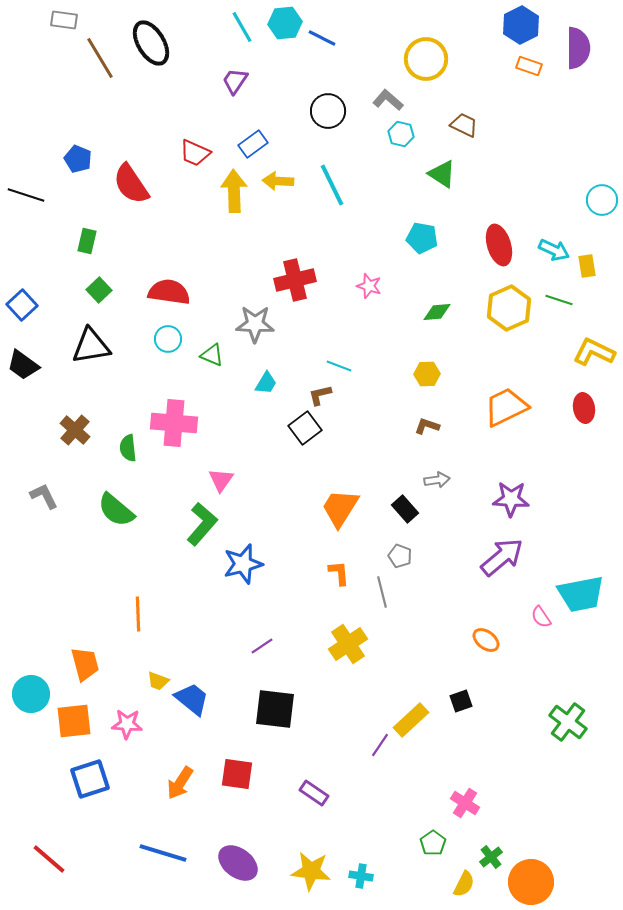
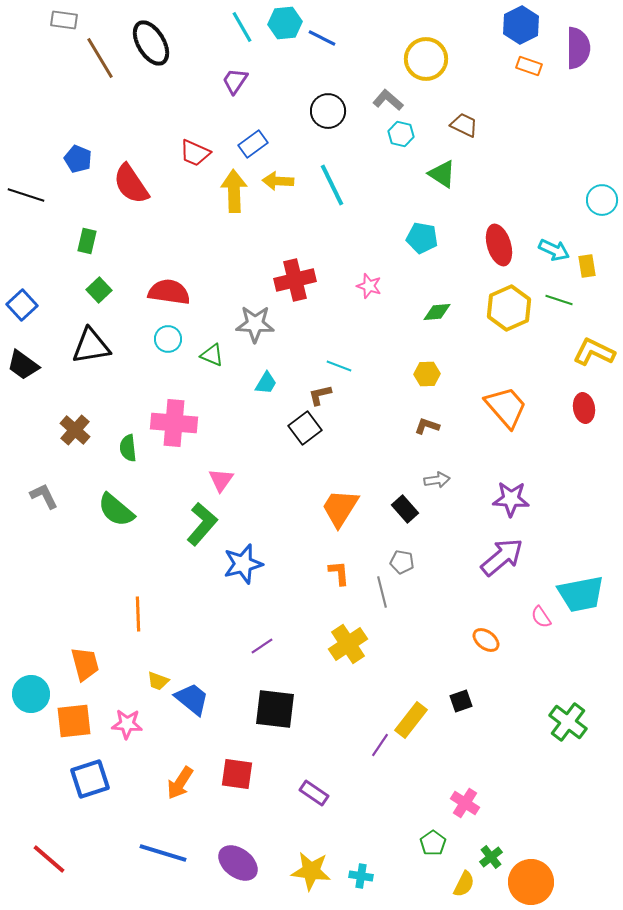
orange trapezoid at (506, 407): rotated 75 degrees clockwise
gray pentagon at (400, 556): moved 2 px right, 6 px down; rotated 10 degrees counterclockwise
yellow rectangle at (411, 720): rotated 9 degrees counterclockwise
